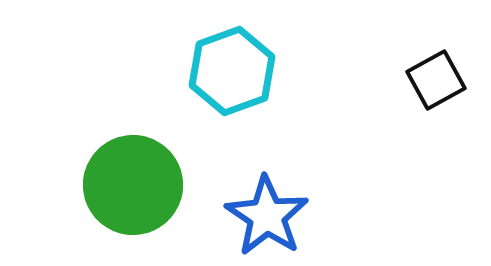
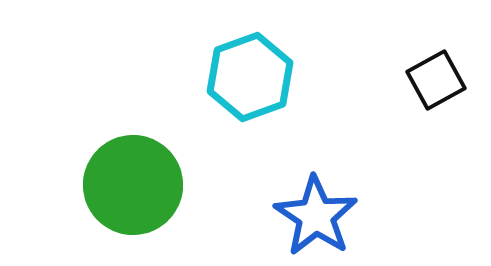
cyan hexagon: moved 18 px right, 6 px down
blue star: moved 49 px right
